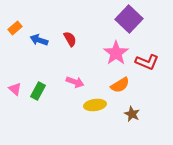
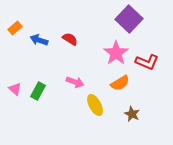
red semicircle: rotated 28 degrees counterclockwise
orange semicircle: moved 2 px up
yellow ellipse: rotated 70 degrees clockwise
